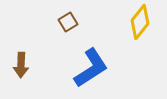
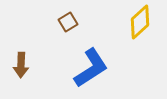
yellow diamond: rotated 8 degrees clockwise
